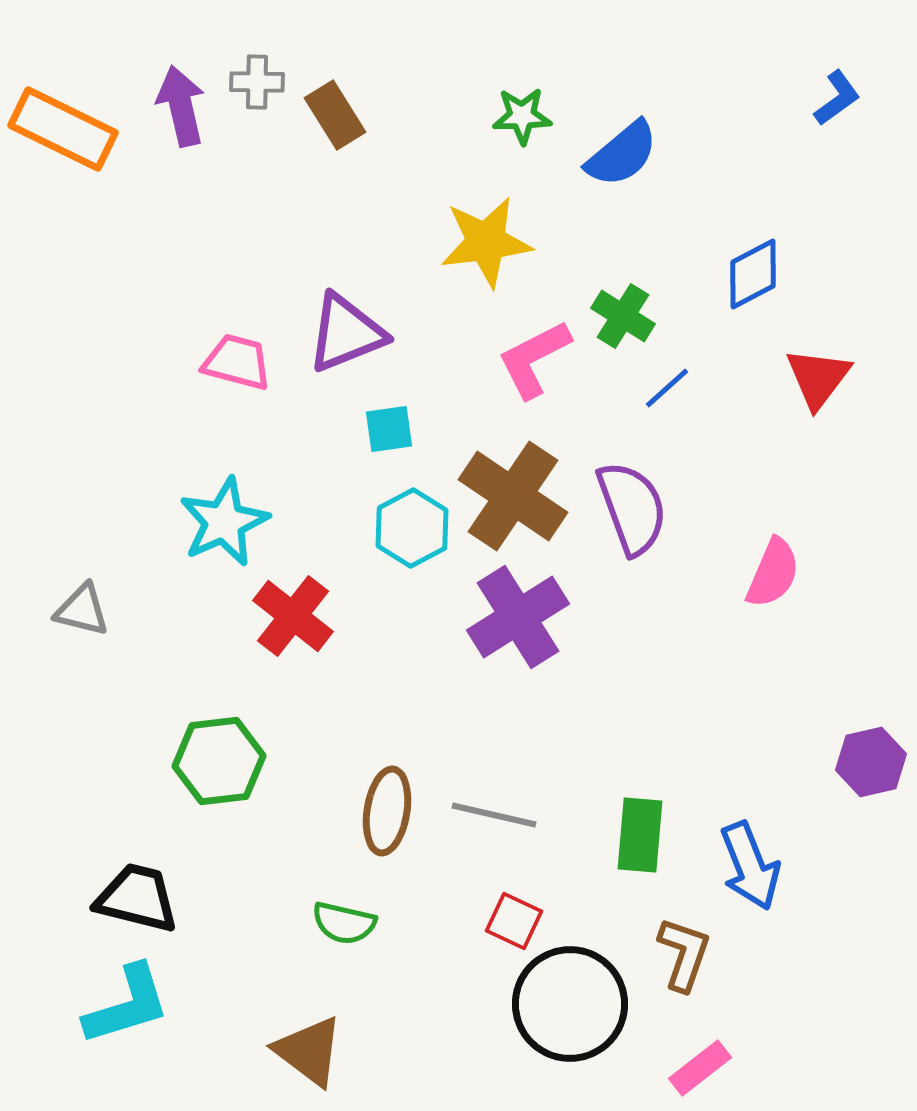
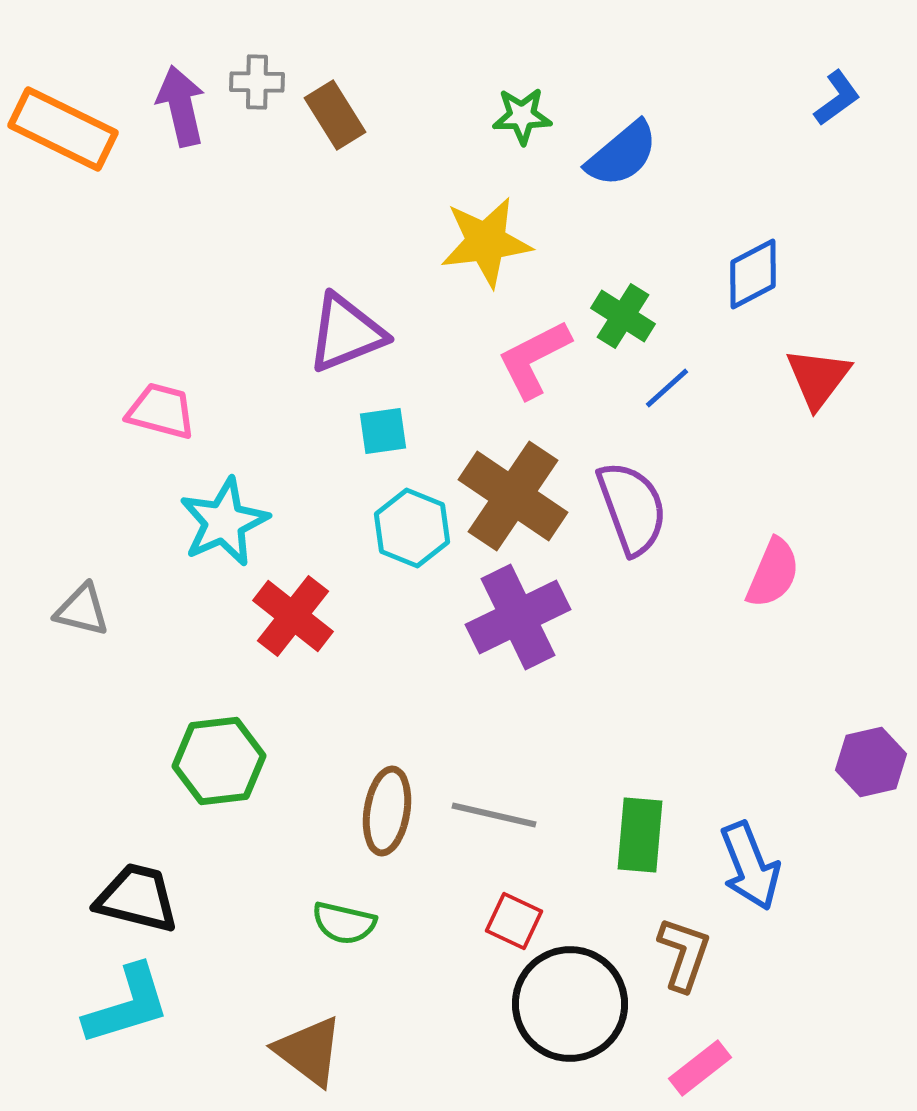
pink trapezoid: moved 76 px left, 49 px down
cyan square: moved 6 px left, 2 px down
cyan hexagon: rotated 10 degrees counterclockwise
purple cross: rotated 6 degrees clockwise
